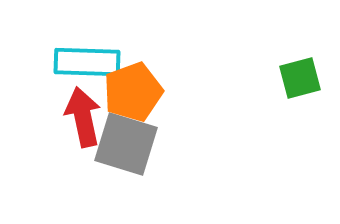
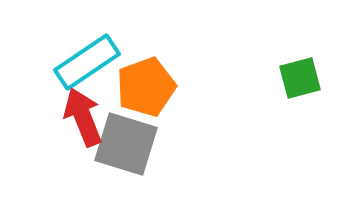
cyan rectangle: rotated 36 degrees counterclockwise
orange pentagon: moved 13 px right, 5 px up
red arrow: rotated 10 degrees counterclockwise
